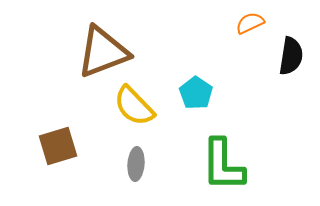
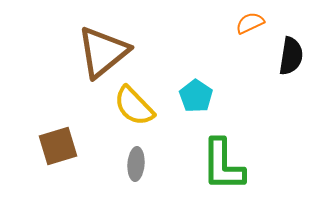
brown triangle: rotated 18 degrees counterclockwise
cyan pentagon: moved 3 px down
